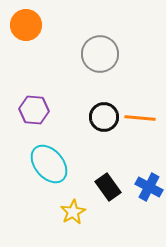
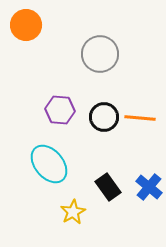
purple hexagon: moved 26 px right
blue cross: rotated 12 degrees clockwise
